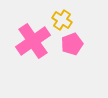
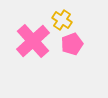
pink cross: rotated 8 degrees counterclockwise
